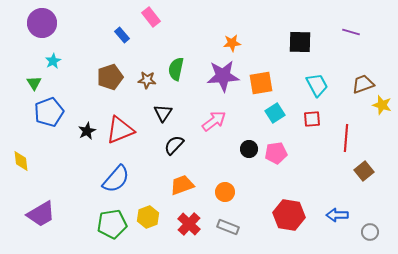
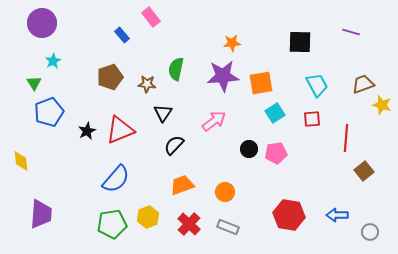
brown star: moved 4 px down
purple trapezoid: rotated 56 degrees counterclockwise
